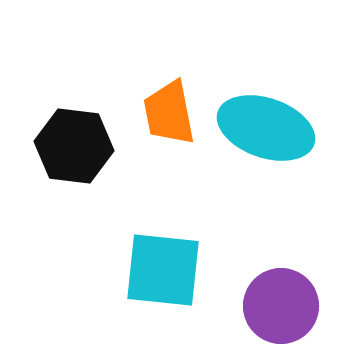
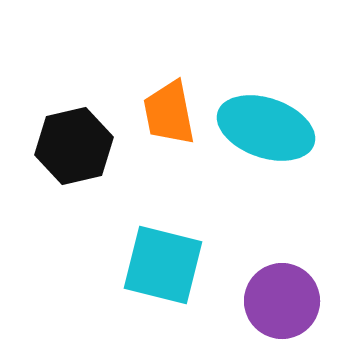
black hexagon: rotated 20 degrees counterclockwise
cyan square: moved 5 px up; rotated 8 degrees clockwise
purple circle: moved 1 px right, 5 px up
